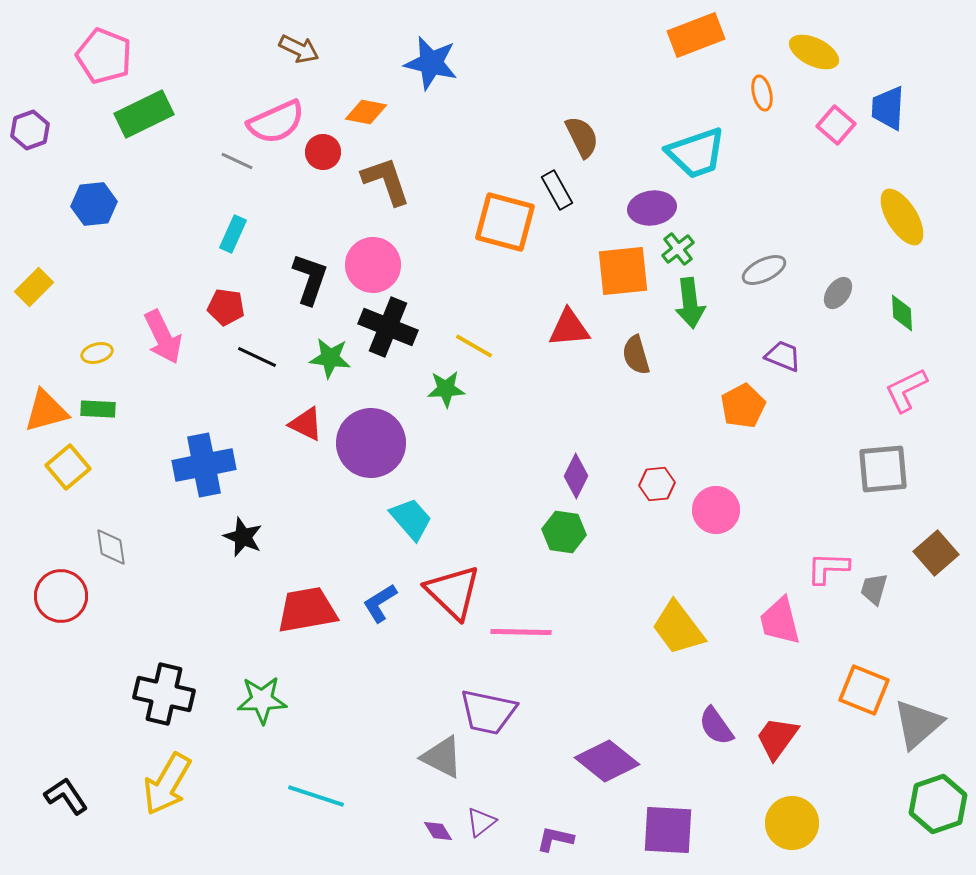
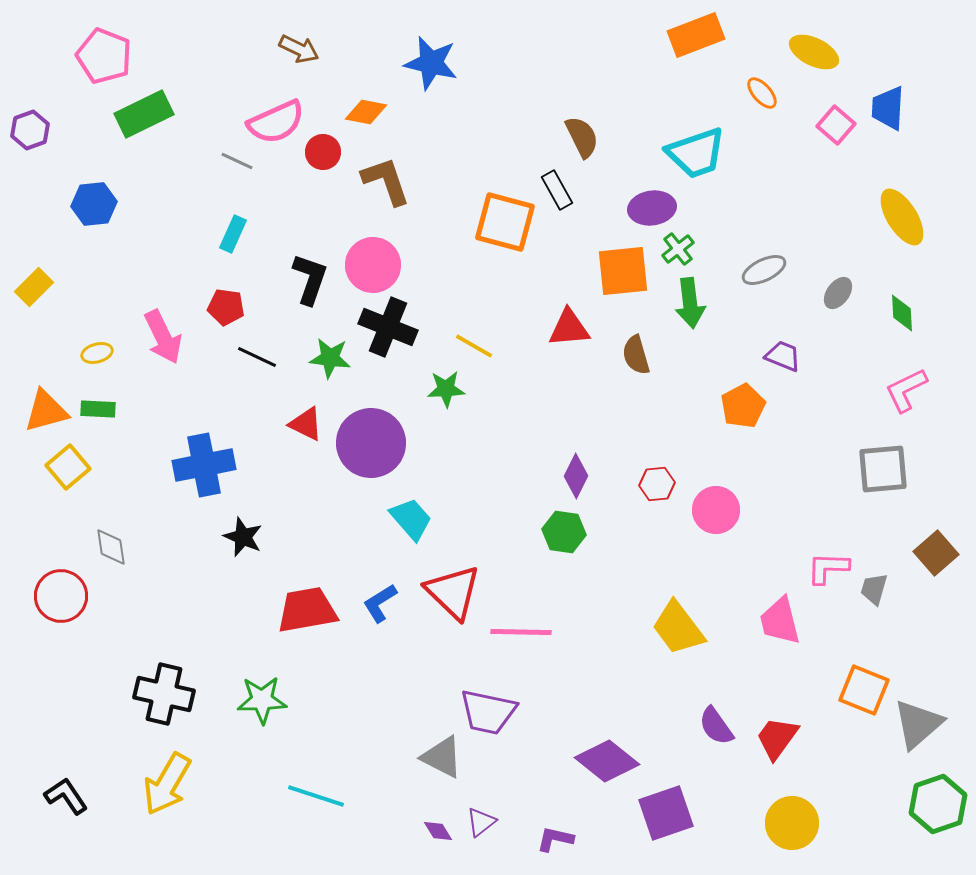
orange ellipse at (762, 93): rotated 28 degrees counterclockwise
purple square at (668, 830): moved 2 px left, 17 px up; rotated 22 degrees counterclockwise
